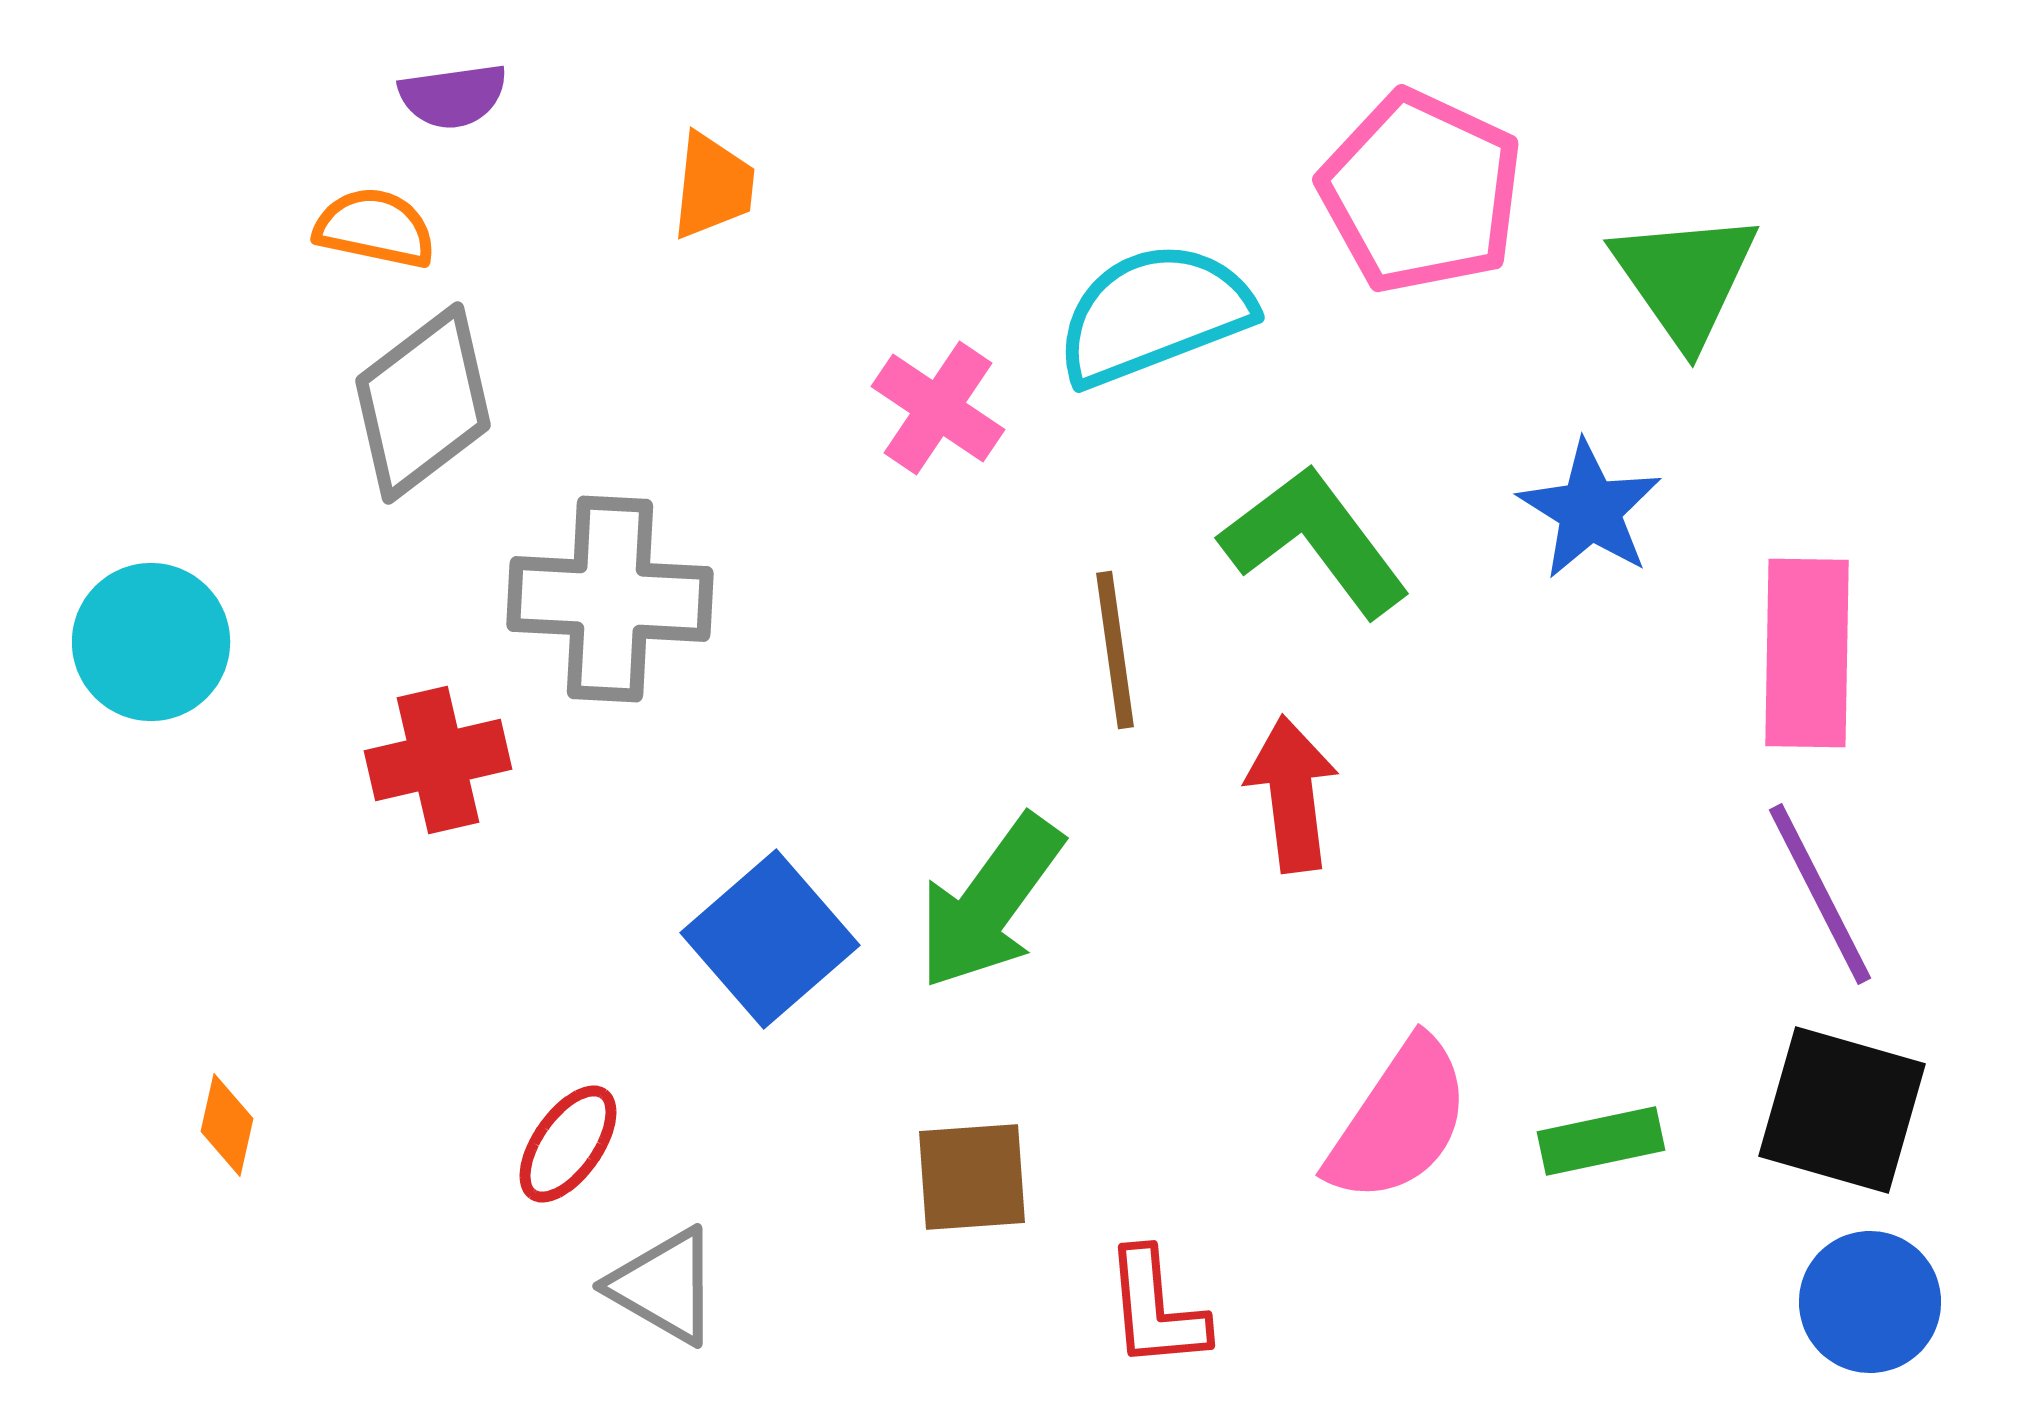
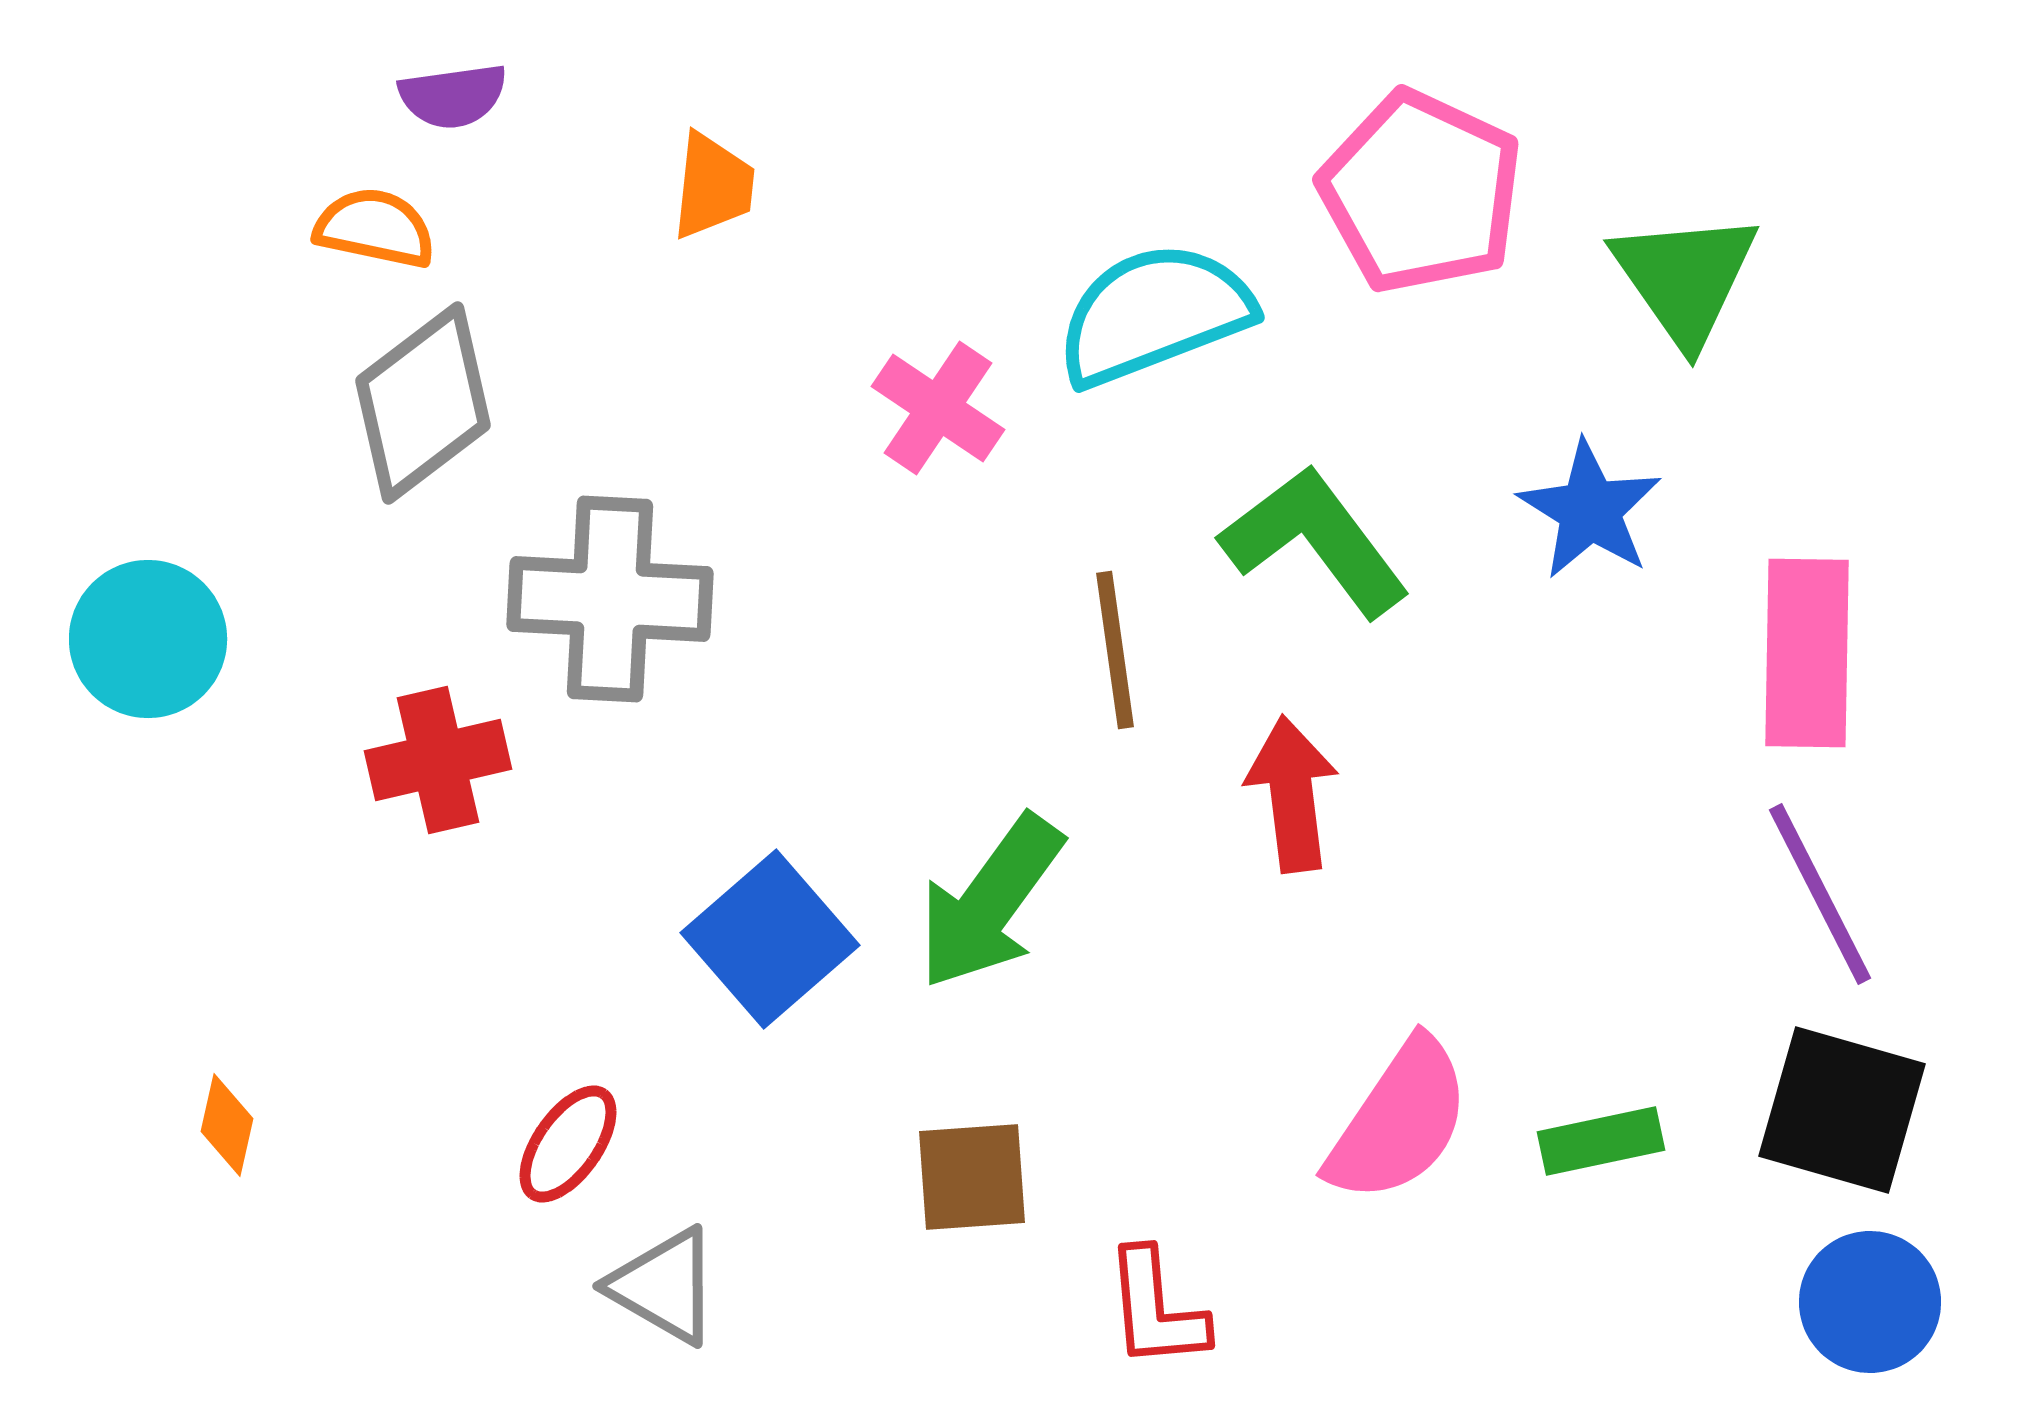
cyan circle: moved 3 px left, 3 px up
